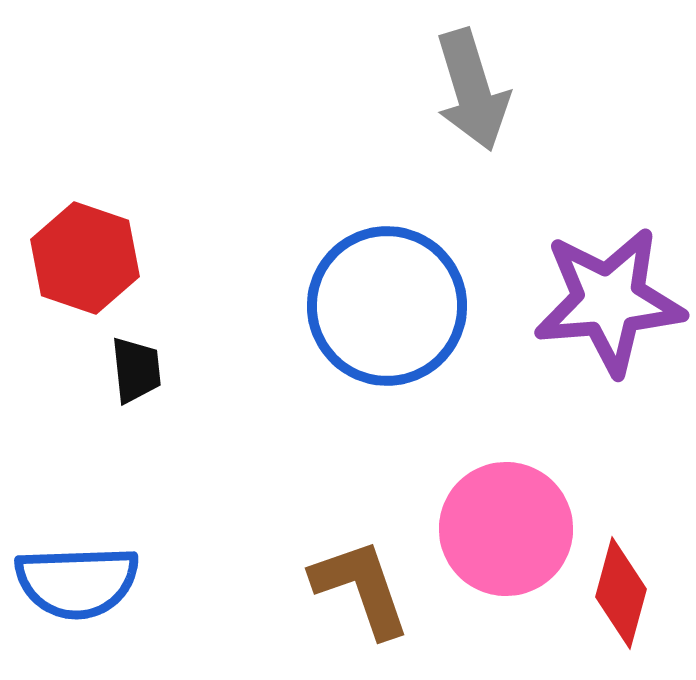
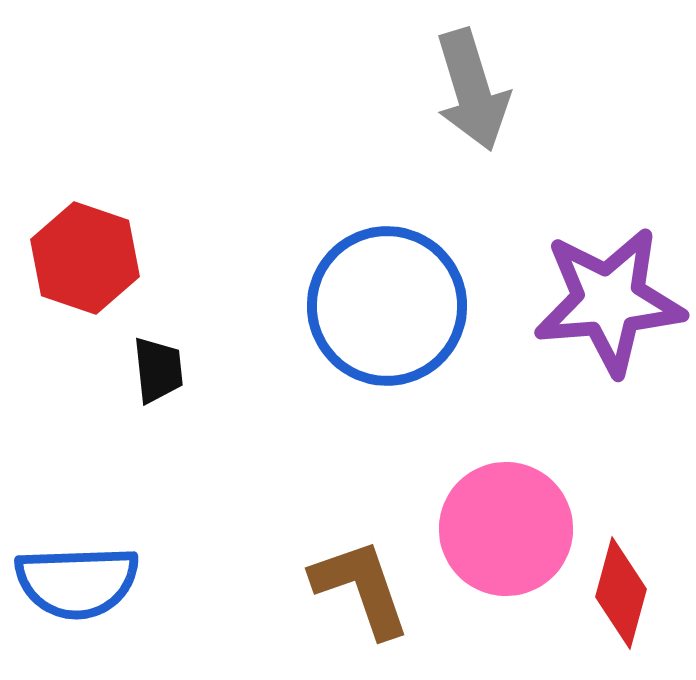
black trapezoid: moved 22 px right
